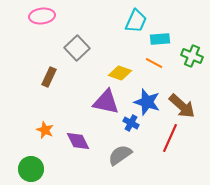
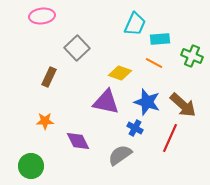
cyan trapezoid: moved 1 px left, 3 px down
brown arrow: moved 1 px right, 1 px up
blue cross: moved 4 px right, 5 px down
orange star: moved 9 px up; rotated 24 degrees counterclockwise
green circle: moved 3 px up
